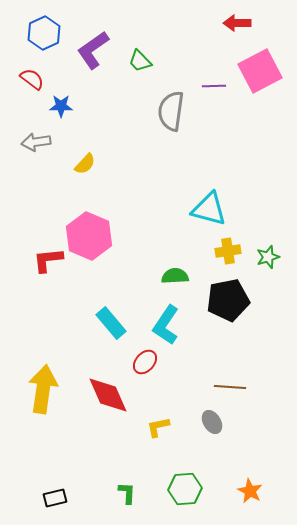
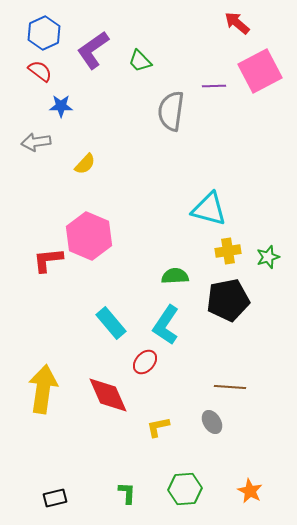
red arrow: rotated 40 degrees clockwise
red semicircle: moved 8 px right, 8 px up
